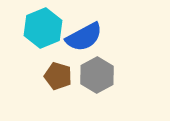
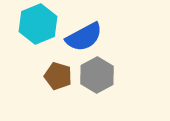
cyan hexagon: moved 5 px left, 4 px up
